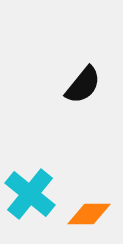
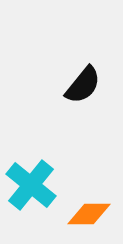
cyan cross: moved 1 px right, 9 px up
